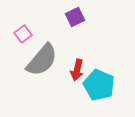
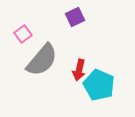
red arrow: moved 2 px right
